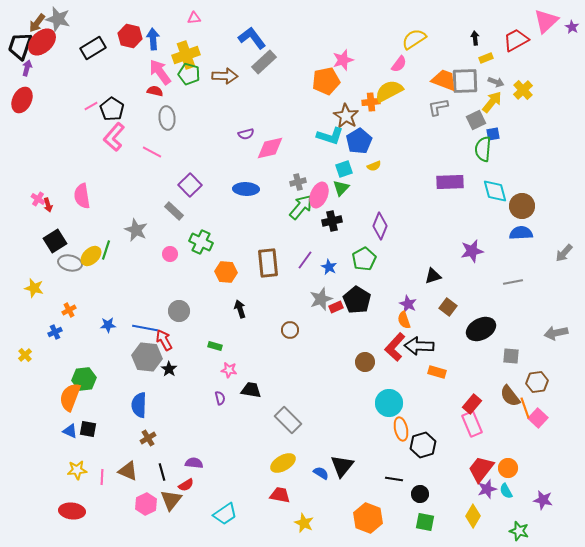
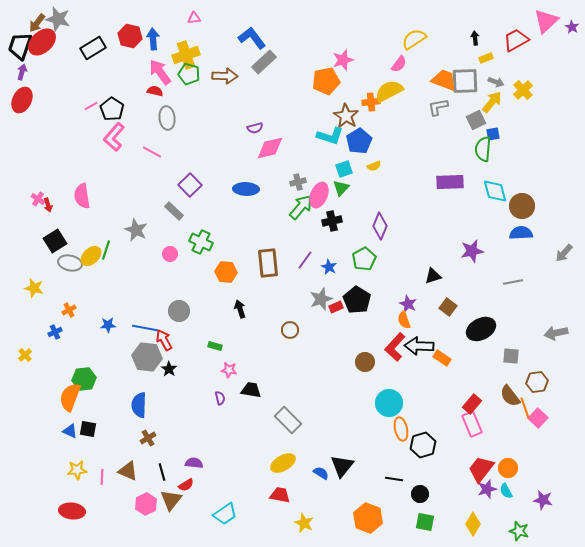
purple arrow at (27, 68): moved 5 px left, 4 px down
purple semicircle at (246, 134): moved 9 px right, 6 px up
orange rectangle at (437, 372): moved 5 px right, 14 px up; rotated 18 degrees clockwise
yellow diamond at (473, 516): moved 8 px down
